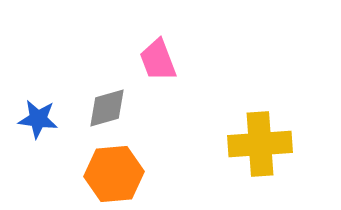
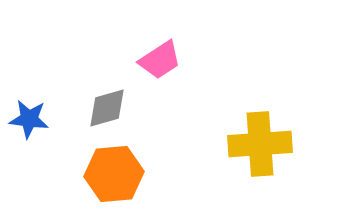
pink trapezoid: moved 2 px right; rotated 102 degrees counterclockwise
blue star: moved 9 px left
